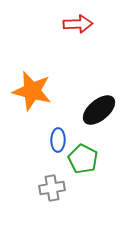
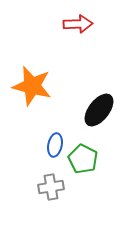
orange star: moved 5 px up
black ellipse: rotated 12 degrees counterclockwise
blue ellipse: moved 3 px left, 5 px down; rotated 10 degrees clockwise
gray cross: moved 1 px left, 1 px up
